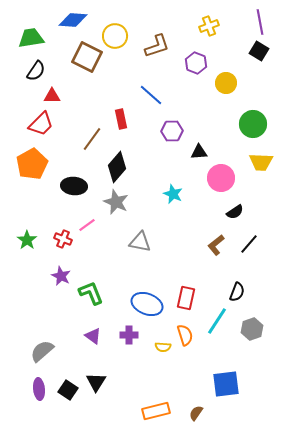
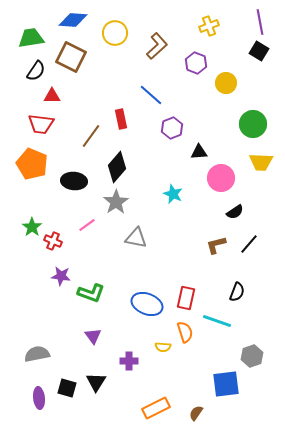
yellow circle at (115, 36): moved 3 px up
brown L-shape at (157, 46): rotated 24 degrees counterclockwise
brown square at (87, 57): moved 16 px left
red trapezoid at (41, 124): rotated 52 degrees clockwise
purple hexagon at (172, 131): moved 3 px up; rotated 20 degrees counterclockwise
brown line at (92, 139): moved 1 px left, 3 px up
orange pentagon at (32, 164): rotated 20 degrees counterclockwise
black ellipse at (74, 186): moved 5 px up
gray star at (116, 202): rotated 15 degrees clockwise
red cross at (63, 239): moved 10 px left, 2 px down
green star at (27, 240): moved 5 px right, 13 px up
gray triangle at (140, 242): moved 4 px left, 4 px up
brown L-shape at (216, 245): rotated 25 degrees clockwise
purple star at (61, 276): rotated 18 degrees counterclockwise
green L-shape at (91, 293): rotated 132 degrees clockwise
cyan line at (217, 321): rotated 76 degrees clockwise
gray hexagon at (252, 329): moved 27 px down
purple cross at (129, 335): moved 26 px down
orange semicircle at (185, 335): moved 3 px up
purple triangle at (93, 336): rotated 18 degrees clockwise
gray semicircle at (42, 351): moved 5 px left, 3 px down; rotated 30 degrees clockwise
purple ellipse at (39, 389): moved 9 px down
black square at (68, 390): moved 1 px left, 2 px up; rotated 18 degrees counterclockwise
orange rectangle at (156, 411): moved 3 px up; rotated 12 degrees counterclockwise
